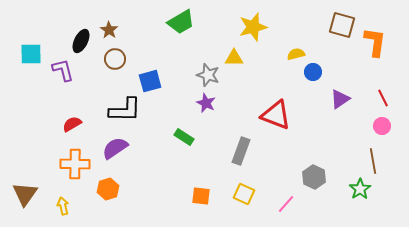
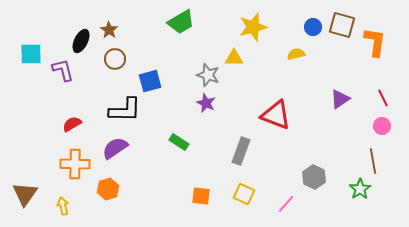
blue circle: moved 45 px up
green rectangle: moved 5 px left, 5 px down
